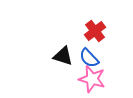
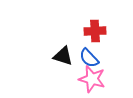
red cross: rotated 35 degrees clockwise
